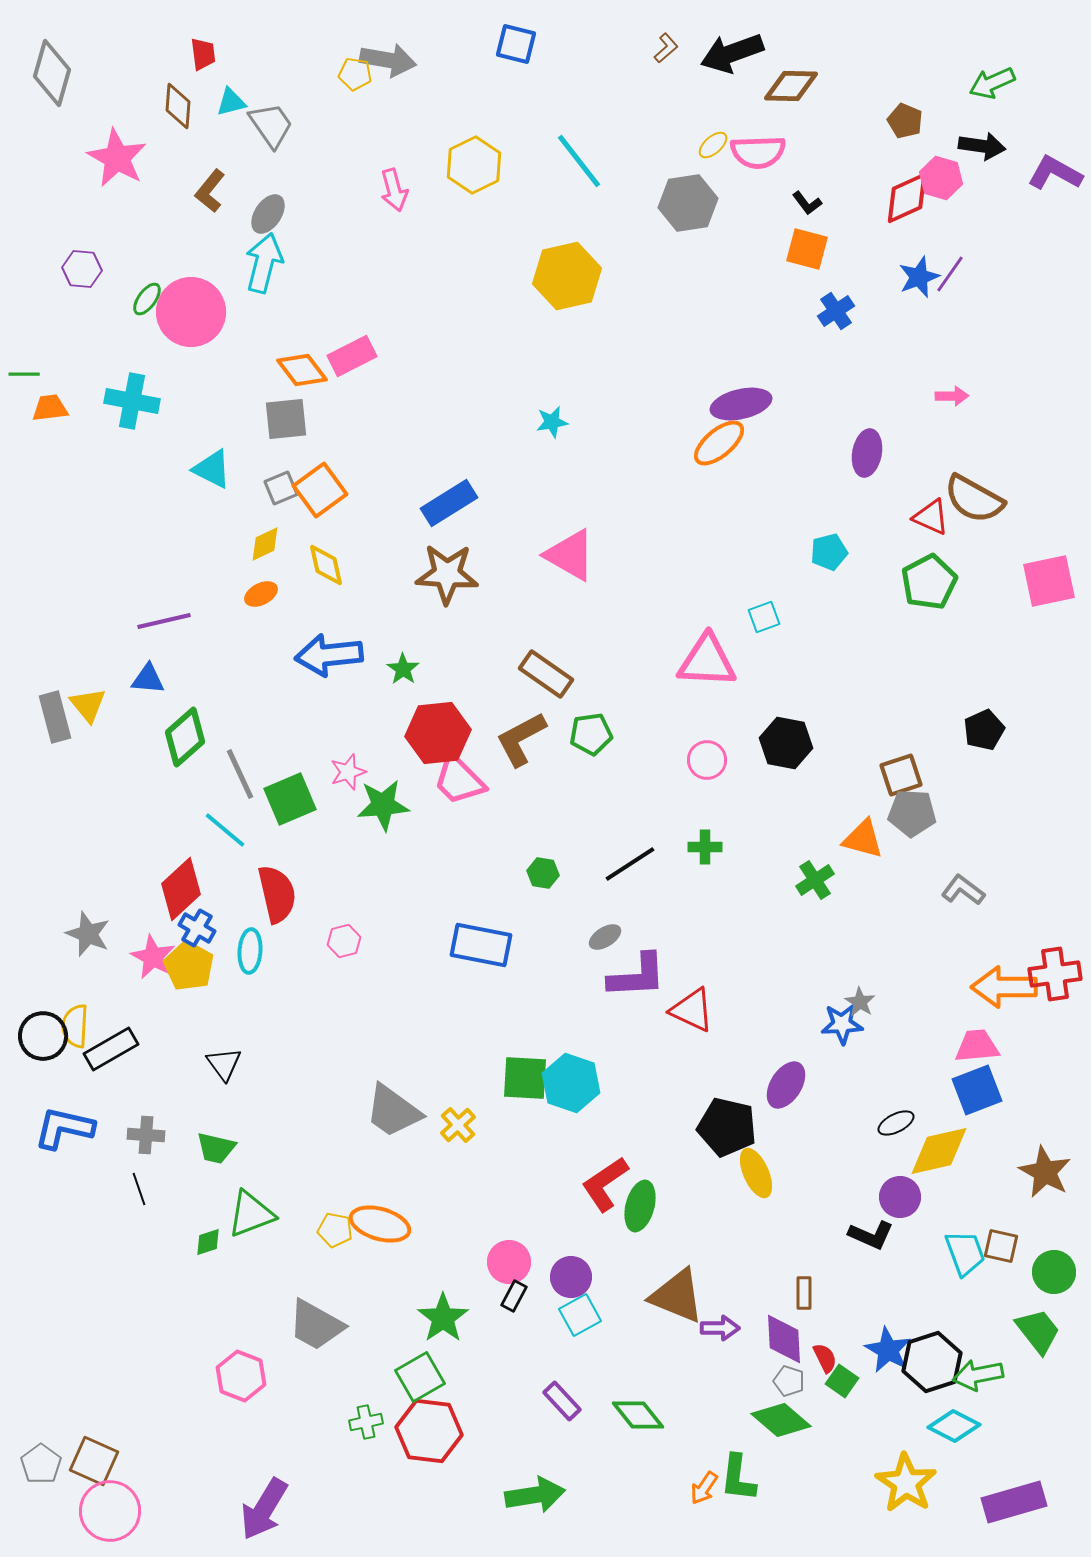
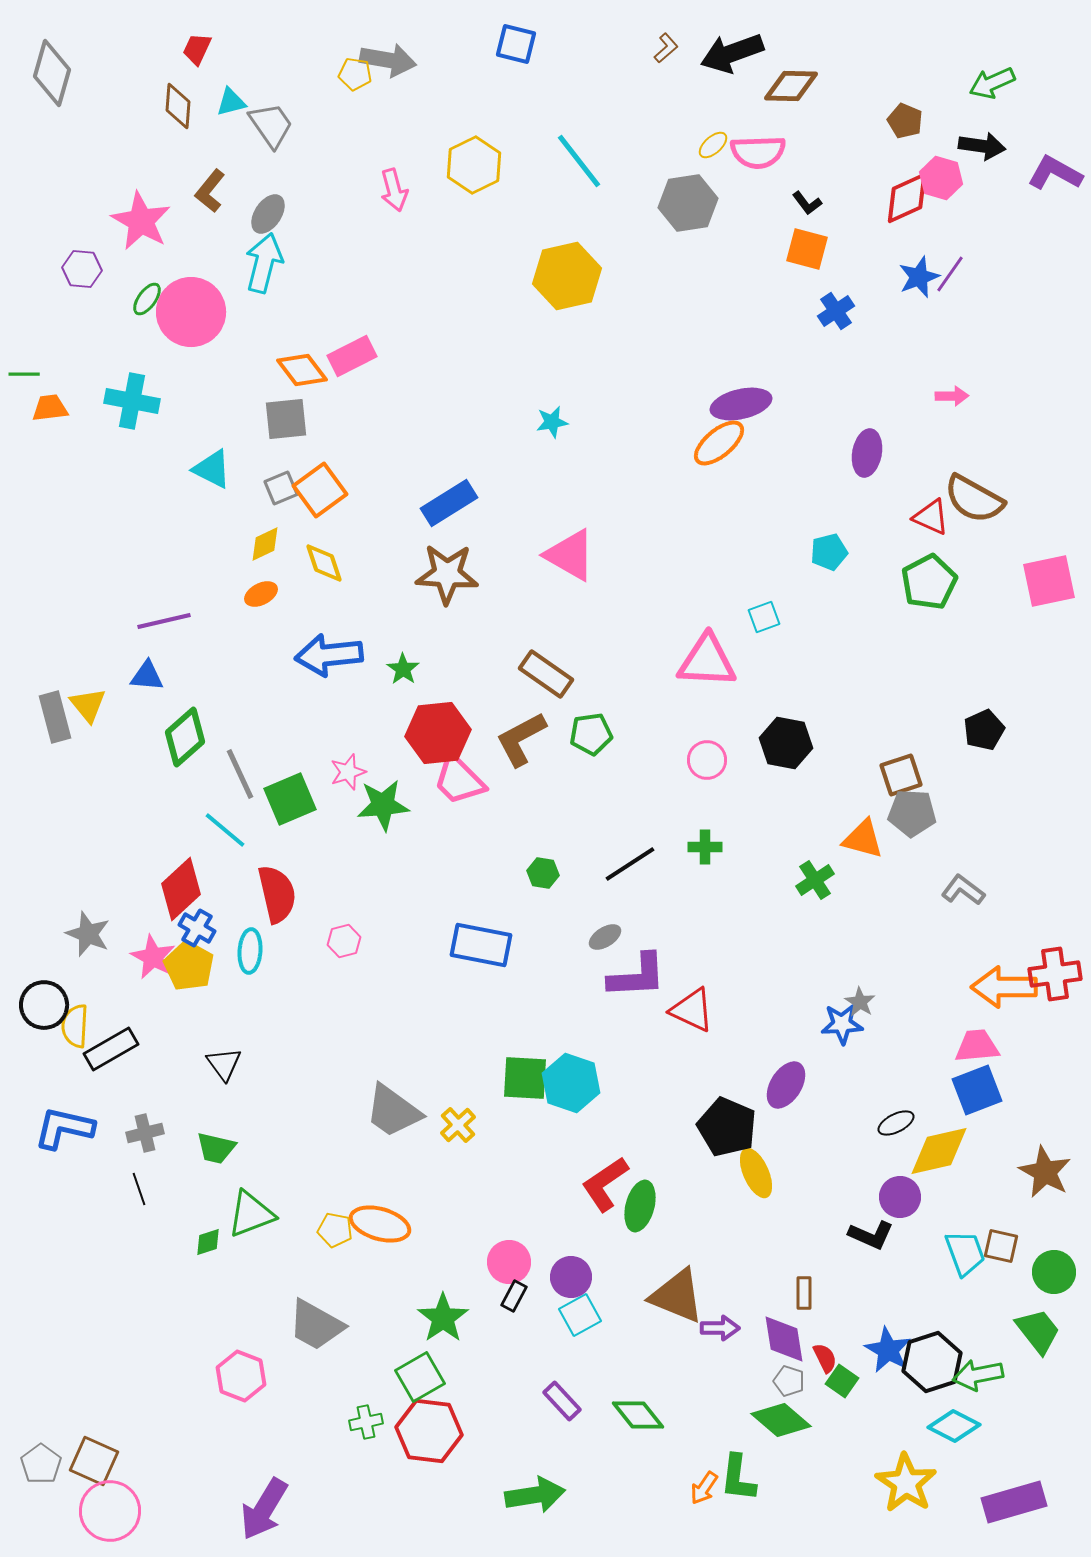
red trapezoid at (203, 54): moved 6 px left, 5 px up; rotated 148 degrees counterclockwise
pink star at (117, 158): moved 24 px right, 63 px down
yellow diamond at (326, 565): moved 2 px left, 2 px up; rotated 6 degrees counterclockwise
blue triangle at (148, 679): moved 1 px left, 3 px up
black circle at (43, 1036): moved 1 px right, 31 px up
black pentagon at (727, 1127): rotated 10 degrees clockwise
gray cross at (146, 1135): moved 1 px left, 2 px up; rotated 18 degrees counterclockwise
purple diamond at (784, 1339): rotated 6 degrees counterclockwise
